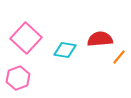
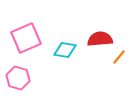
pink square: rotated 24 degrees clockwise
pink hexagon: rotated 25 degrees counterclockwise
